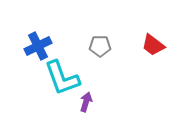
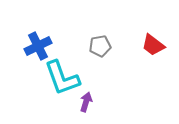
gray pentagon: rotated 10 degrees counterclockwise
